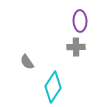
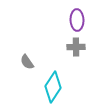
purple ellipse: moved 3 px left, 1 px up
